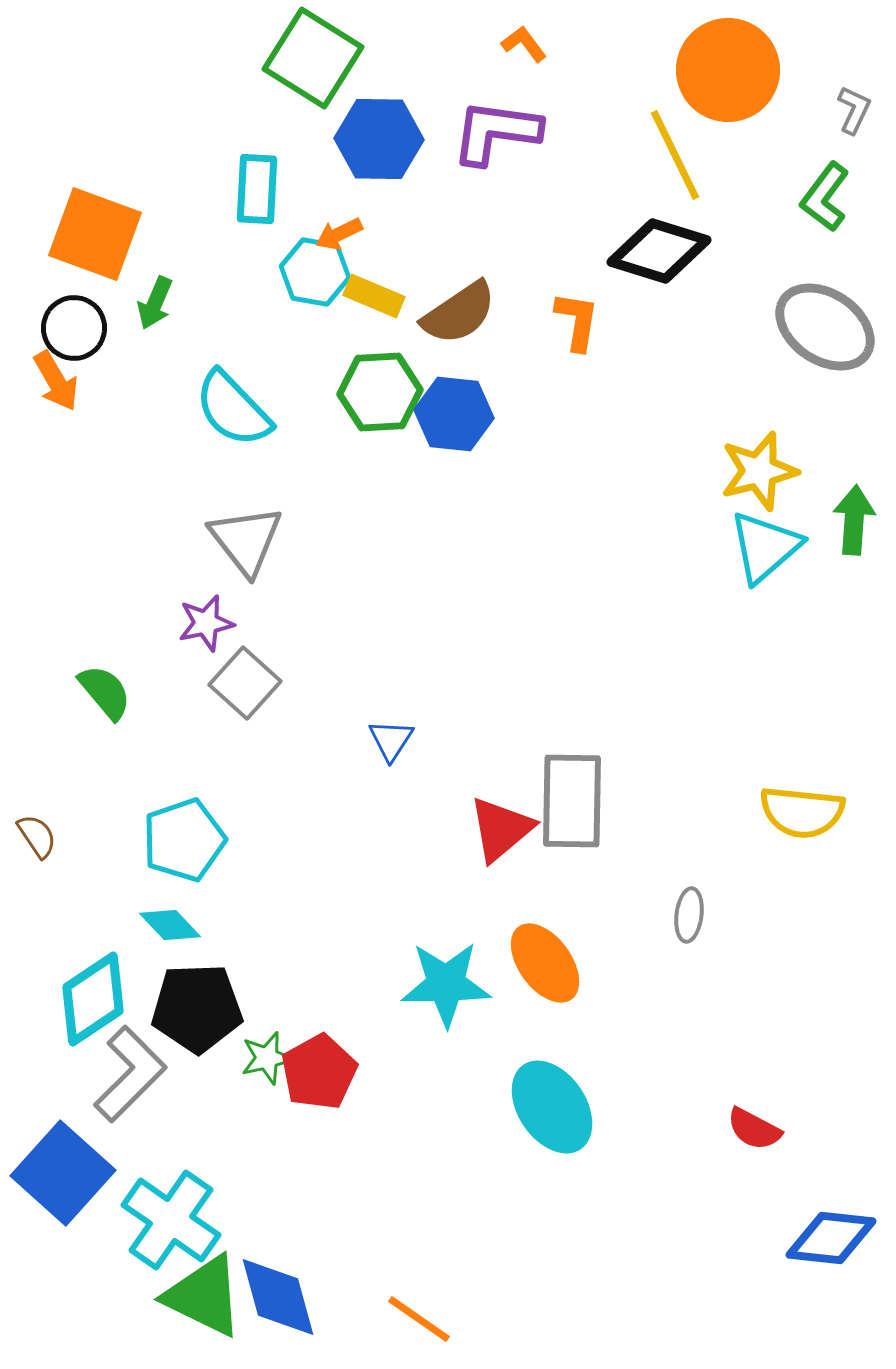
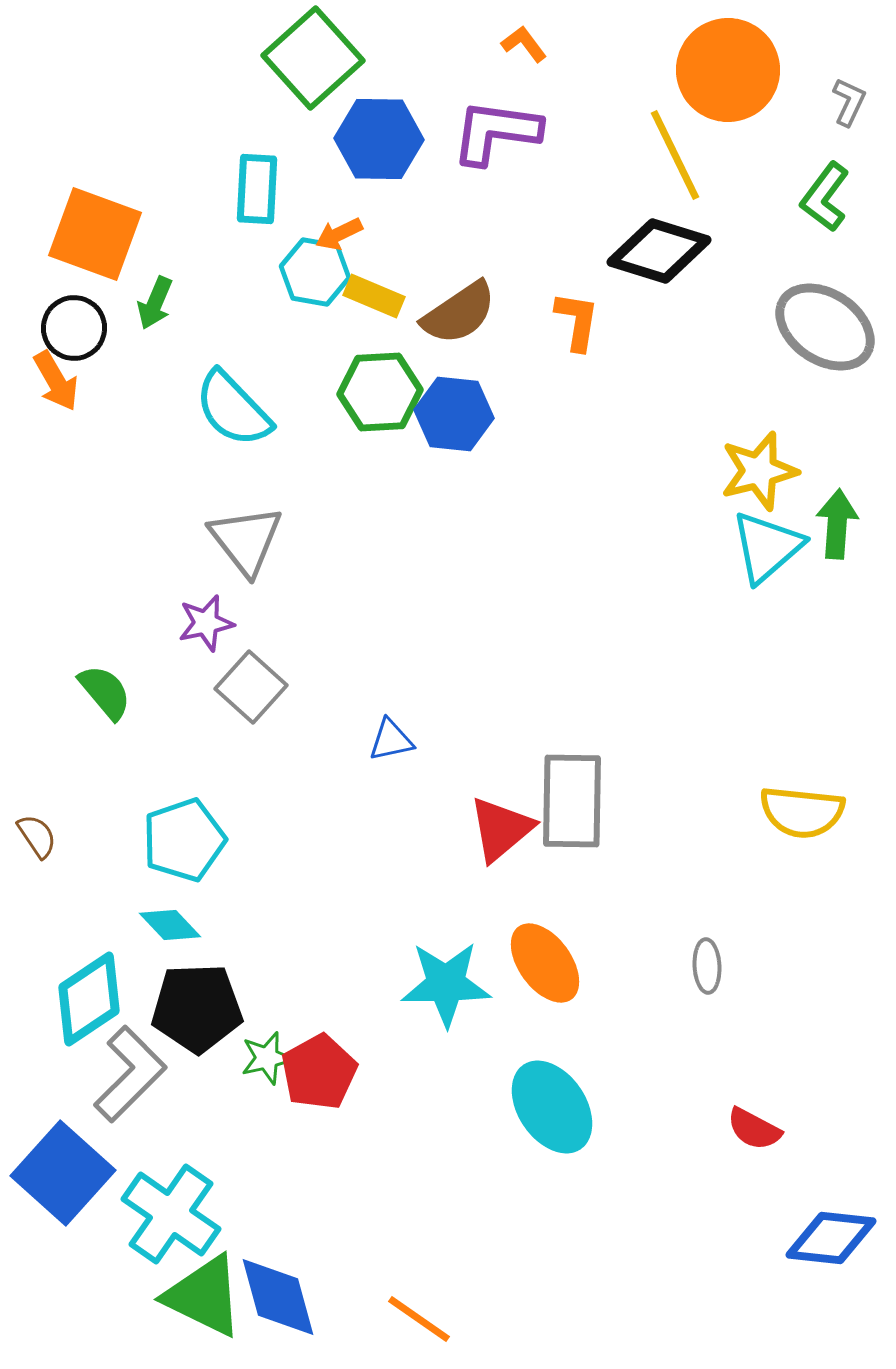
green square at (313, 58): rotated 16 degrees clockwise
gray L-shape at (854, 110): moved 5 px left, 8 px up
green arrow at (854, 520): moved 17 px left, 4 px down
cyan triangle at (765, 547): moved 2 px right
gray square at (245, 683): moved 6 px right, 4 px down
blue triangle at (391, 740): rotated 45 degrees clockwise
gray ellipse at (689, 915): moved 18 px right, 51 px down; rotated 10 degrees counterclockwise
cyan diamond at (93, 999): moved 4 px left
cyan cross at (171, 1220): moved 6 px up
